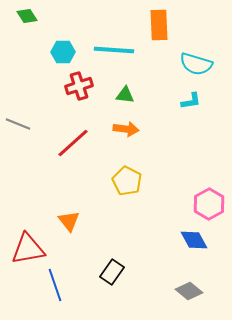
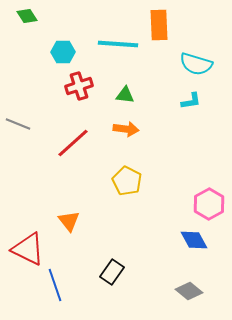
cyan line: moved 4 px right, 6 px up
red triangle: rotated 36 degrees clockwise
